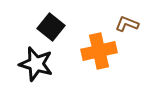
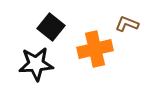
orange cross: moved 4 px left, 2 px up
black star: rotated 20 degrees counterclockwise
